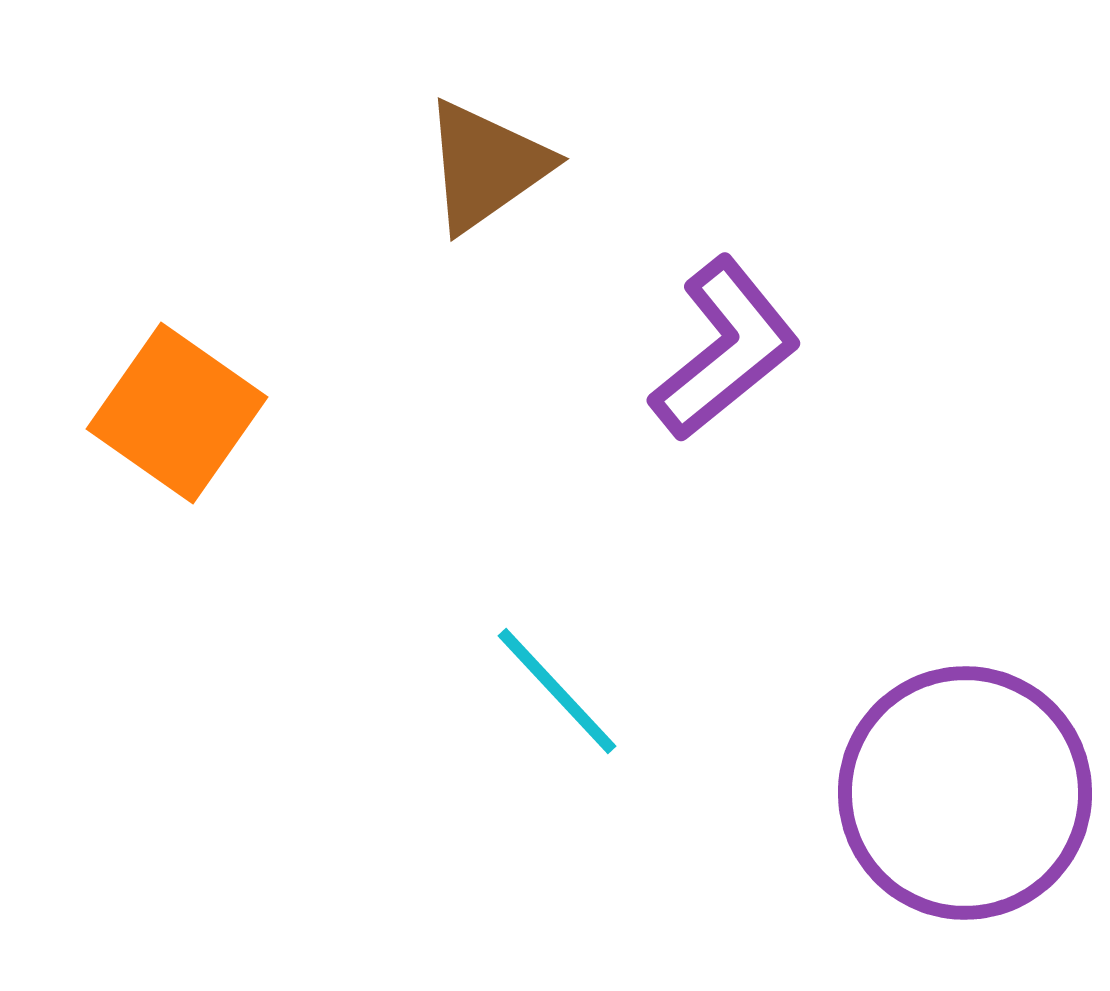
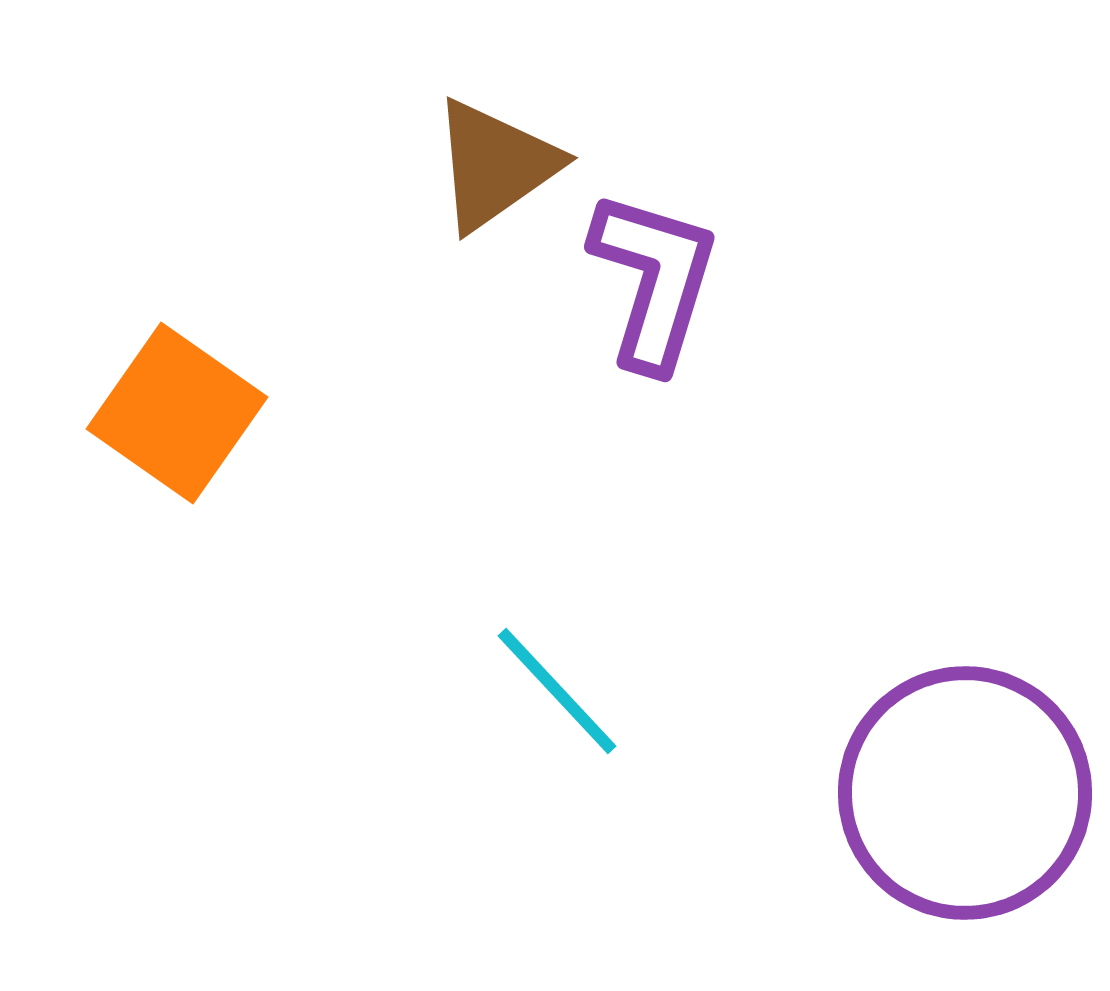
brown triangle: moved 9 px right, 1 px up
purple L-shape: moved 71 px left, 69 px up; rotated 34 degrees counterclockwise
